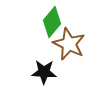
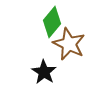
black star: rotated 30 degrees clockwise
